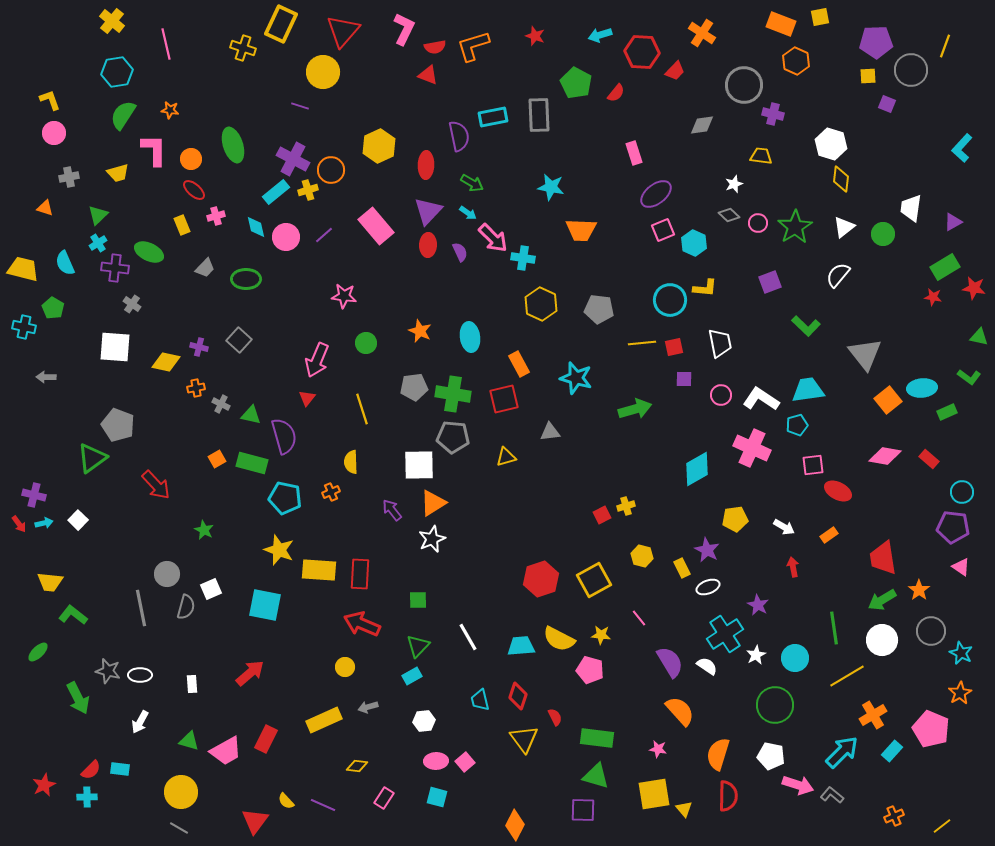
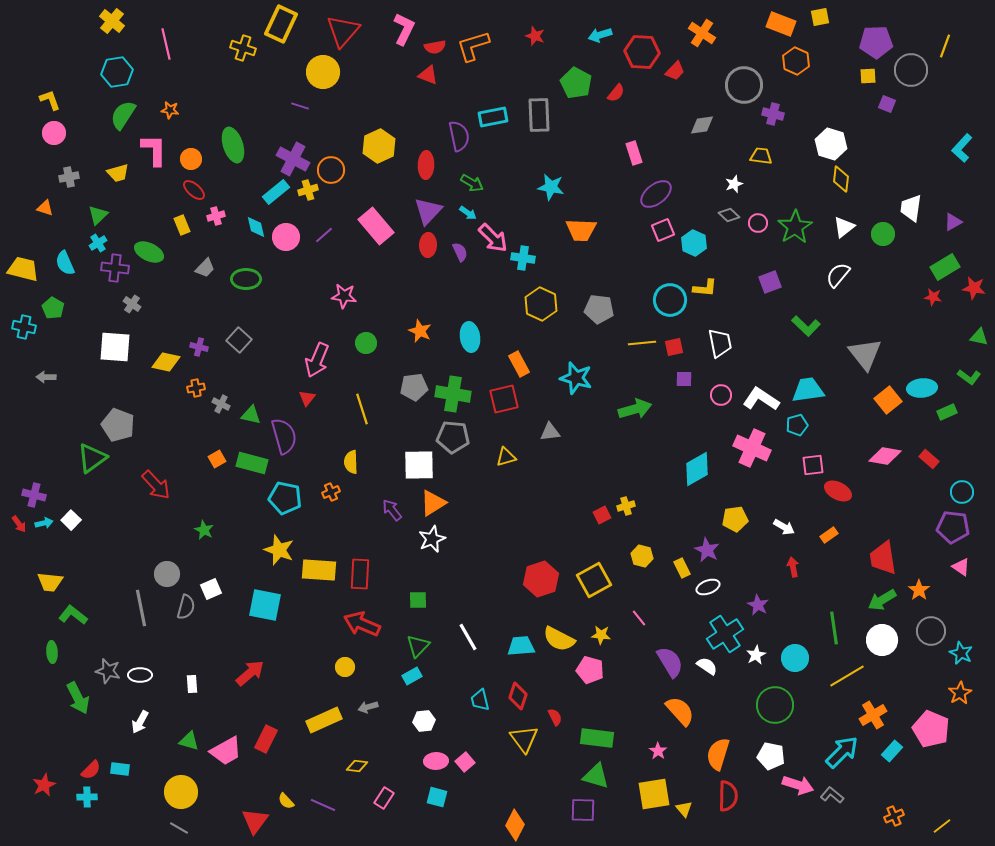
white square at (78, 520): moved 7 px left
green ellipse at (38, 652): moved 14 px right; rotated 50 degrees counterclockwise
pink star at (658, 749): moved 2 px down; rotated 24 degrees clockwise
